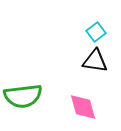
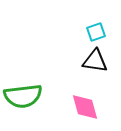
cyan square: rotated 18 degrees clockwise
pink diamond: moved 2 px right
